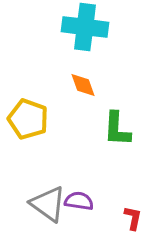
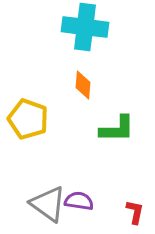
orange diamond: rotated 24 degrees clockwise
green L-shape: rotated 93 degrees counterclockwise
red L-shape: moved 2 px right, 6 px up
